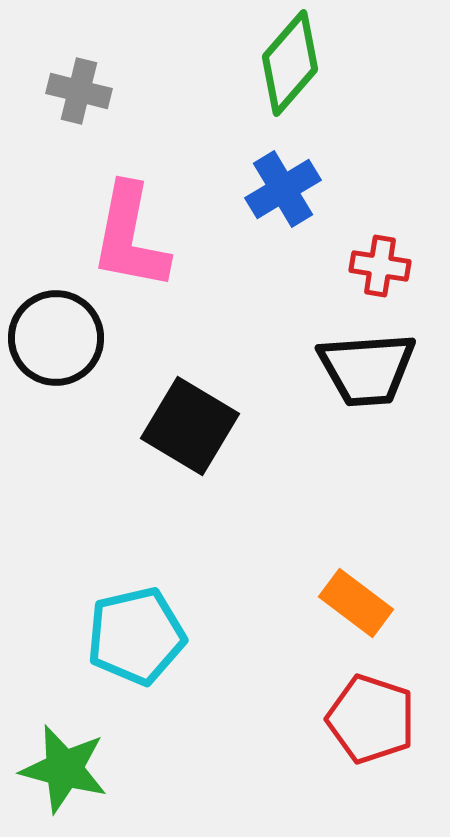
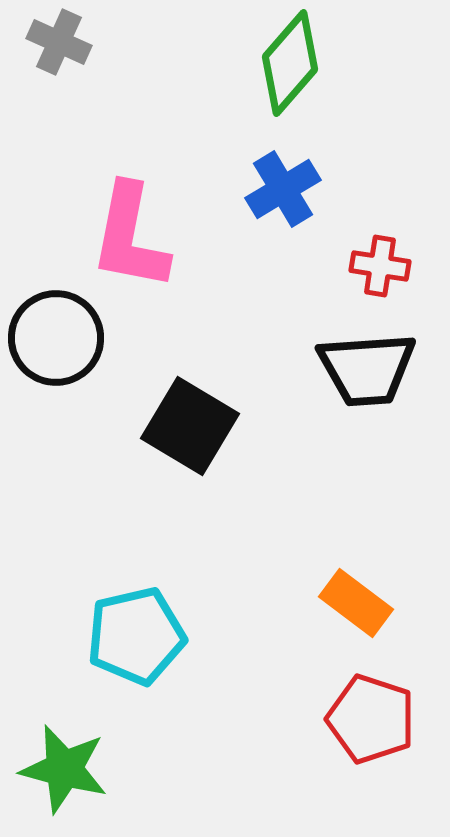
gray cross: moved 20 px left, 49 px up; rotated 10 degrees clockwise
